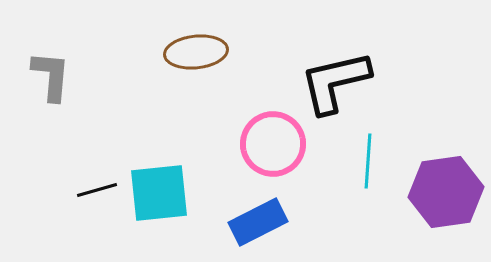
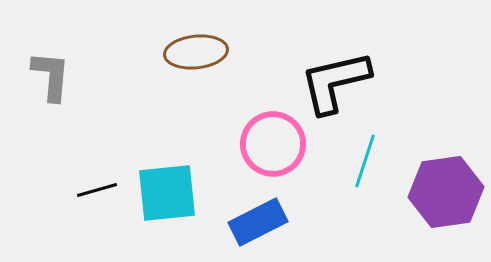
cyan line: moved 3 px left; rotated 14 degrees clockwise
cyan square: moved 8 px right
